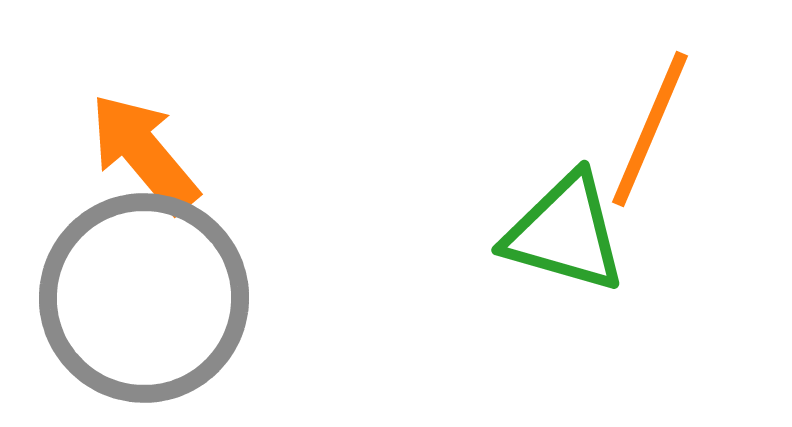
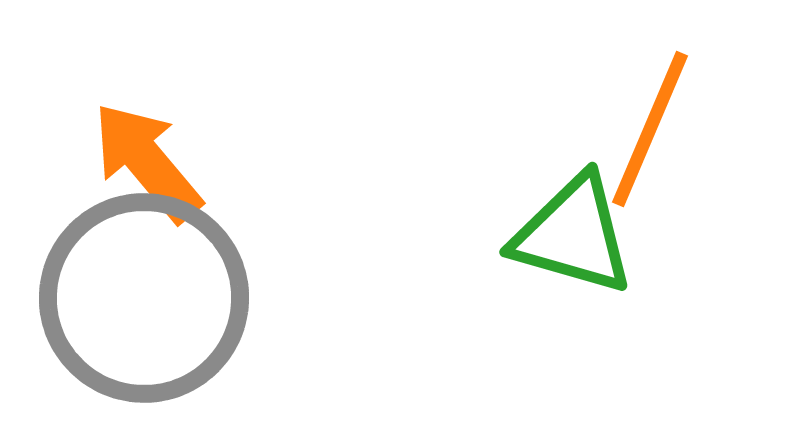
orange arrow: moved 3 px right, 9 px down
green triangle: moved 8 px right, 2 px down
